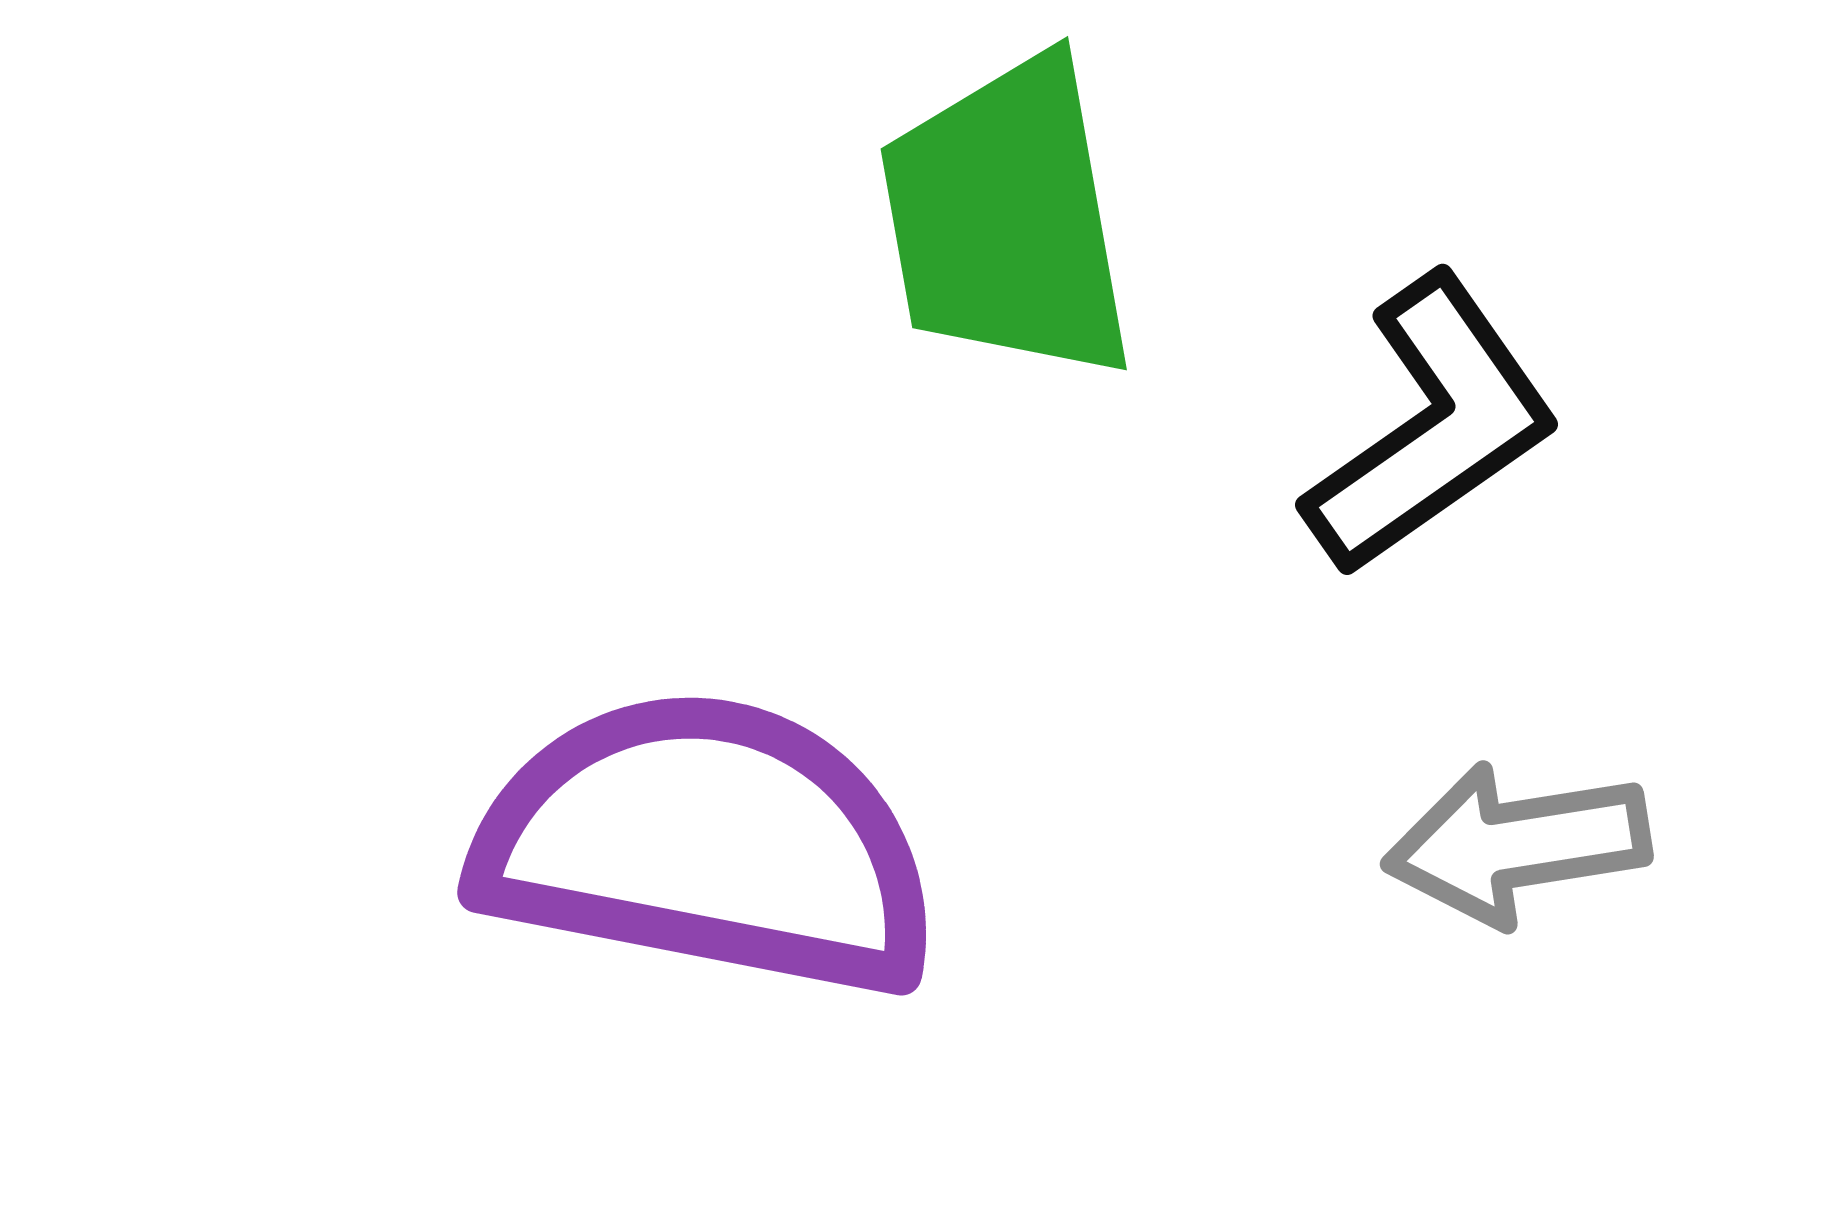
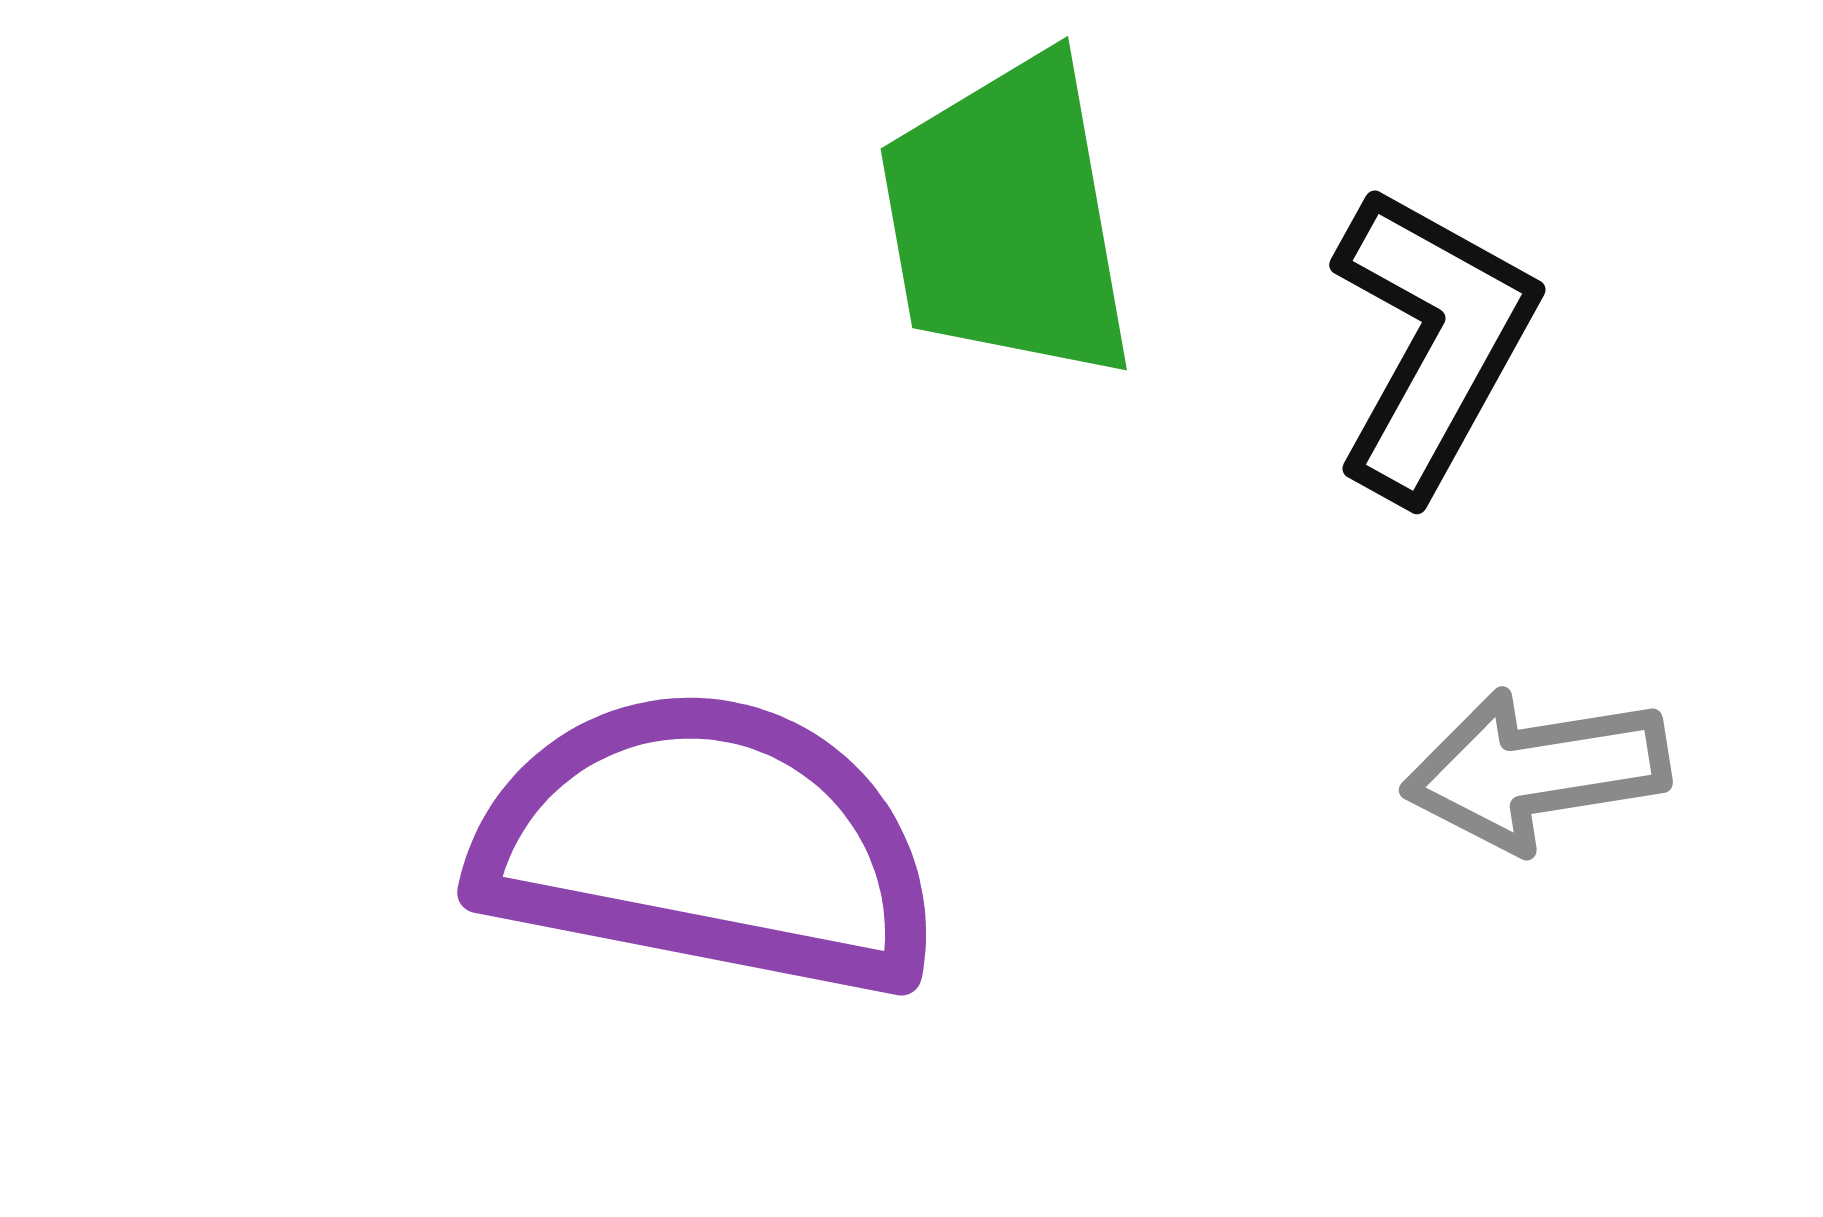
black L-shape: moved 84 px up; rotated 26 degrees counterclockwise
gray arrow: moved 19 px right, 74 px up
